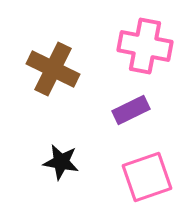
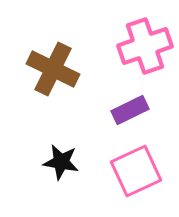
pink cross: rotated 30 degrees counterclockwise
purple rectangle: moved 1 px left
pink square: moved 11 px left, 6 px up; rotated 6 degrees counterclockwise
